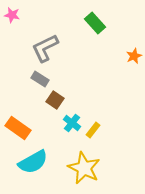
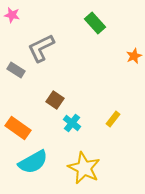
gray L-shape: moved 4 px left
gray rectangle: moved 24 px left, 9 px up
yellow rectangle: moved 20 px right, 11 px up
